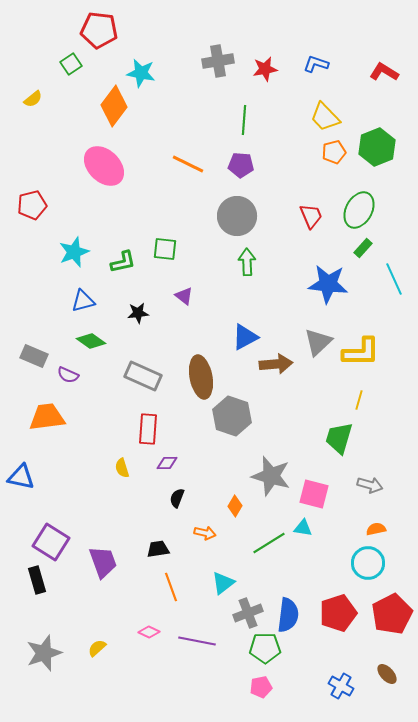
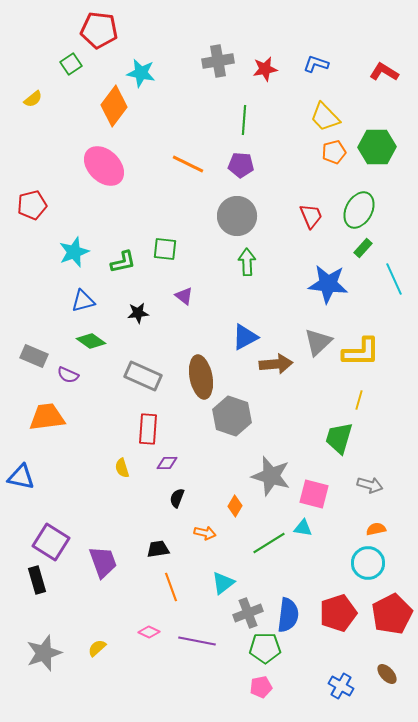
green hexagon at (377, 147): rotated 21 degrees clockwise
